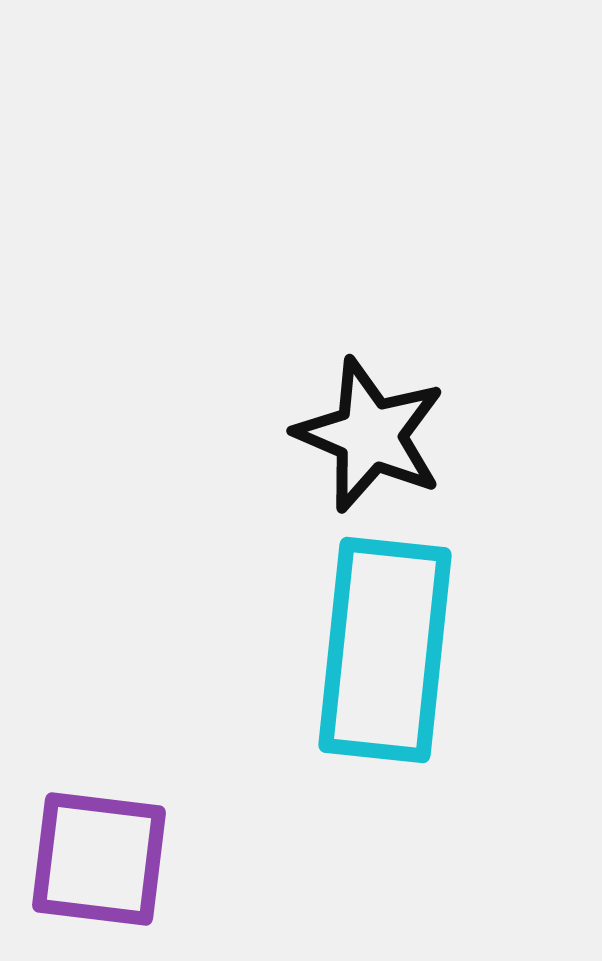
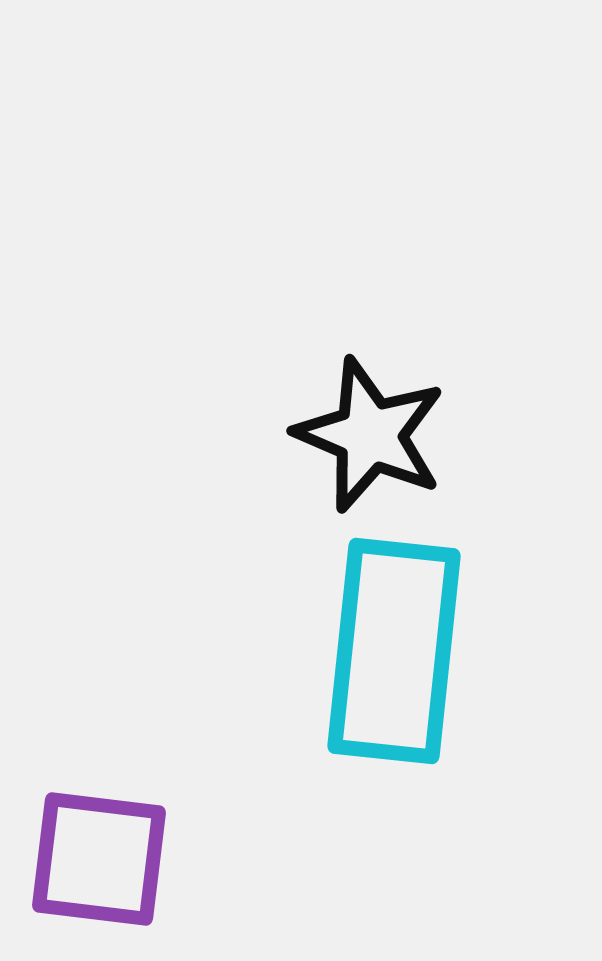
cyan rectangle: moved 9 px right, 1 px down
